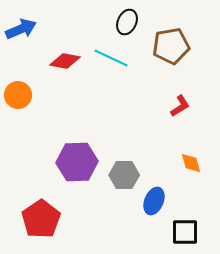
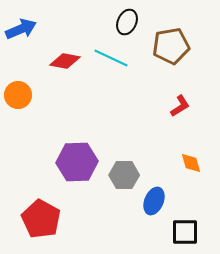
red pentagon: rotated 9 degrees counterclockwise
